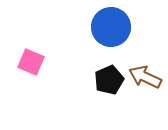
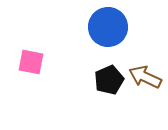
blue circle: moved 3 px left
pink square: rotated 12 degrees counterclockwise
